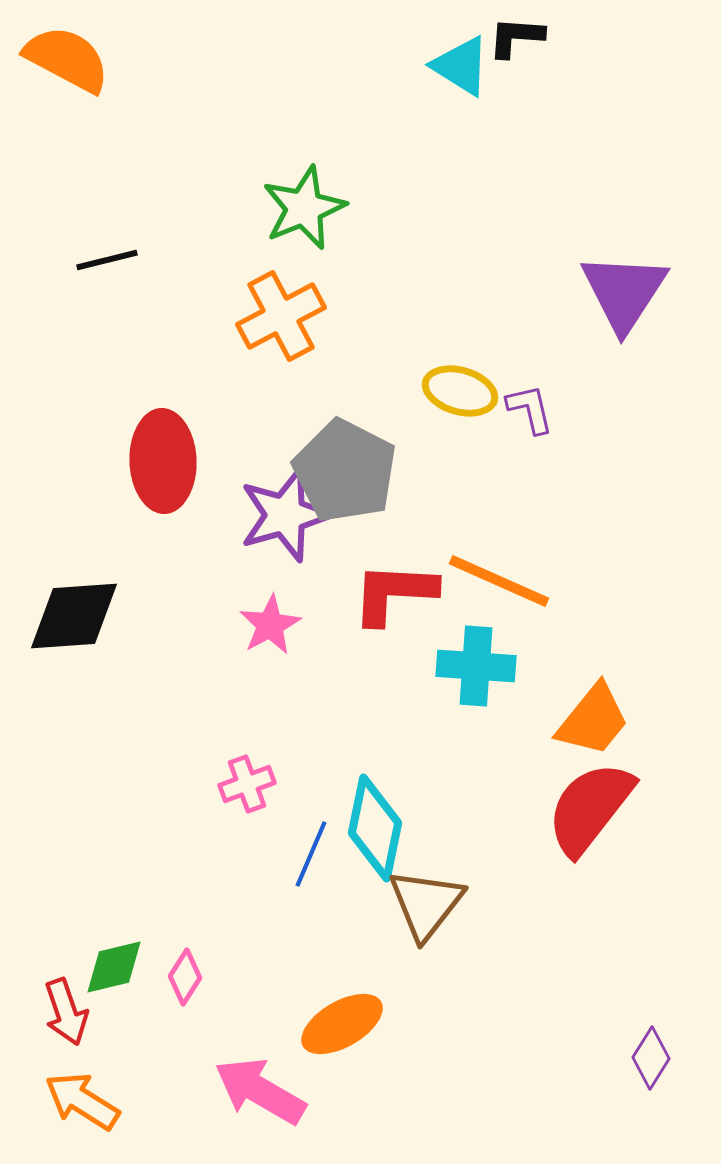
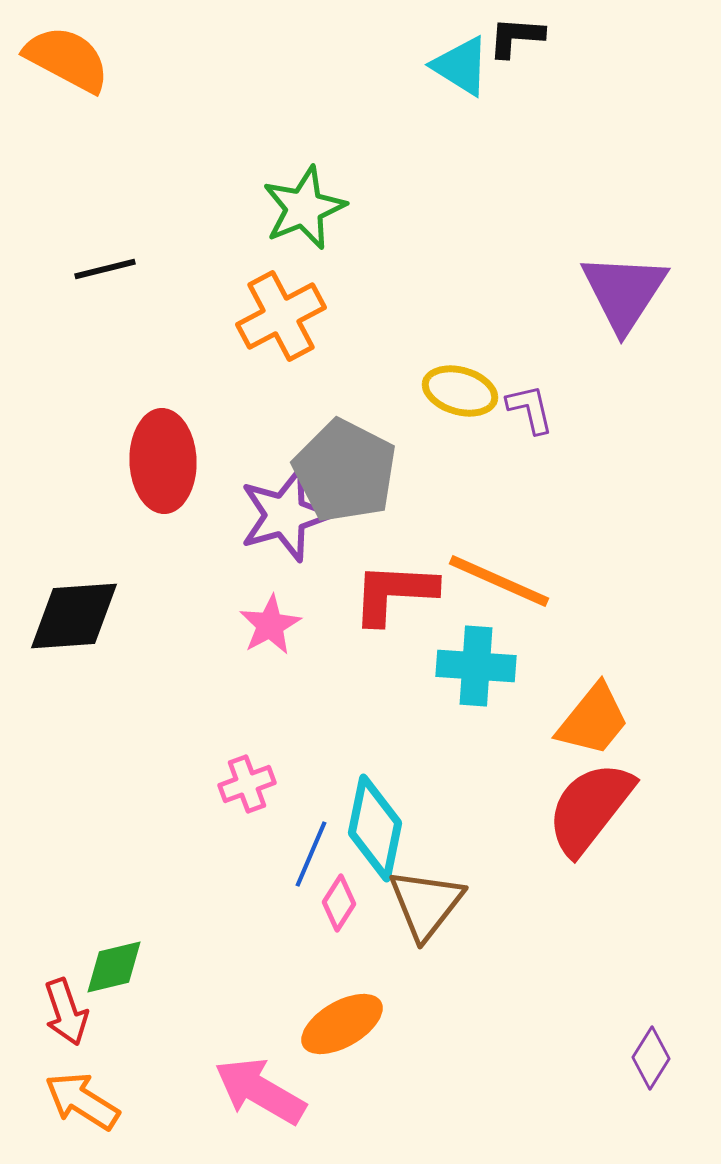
black line: moved 2 px left, 9 px down
pink diamond: moved 154 px right, 74 px up
